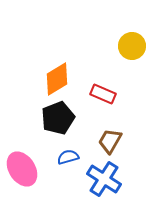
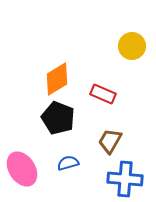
black pentagon: rotated 28 degrees counterclockwise
blue semicircle: moved 6 px down
blue cross: moved 21 px right; rotated 28 degrees counterclockwise
